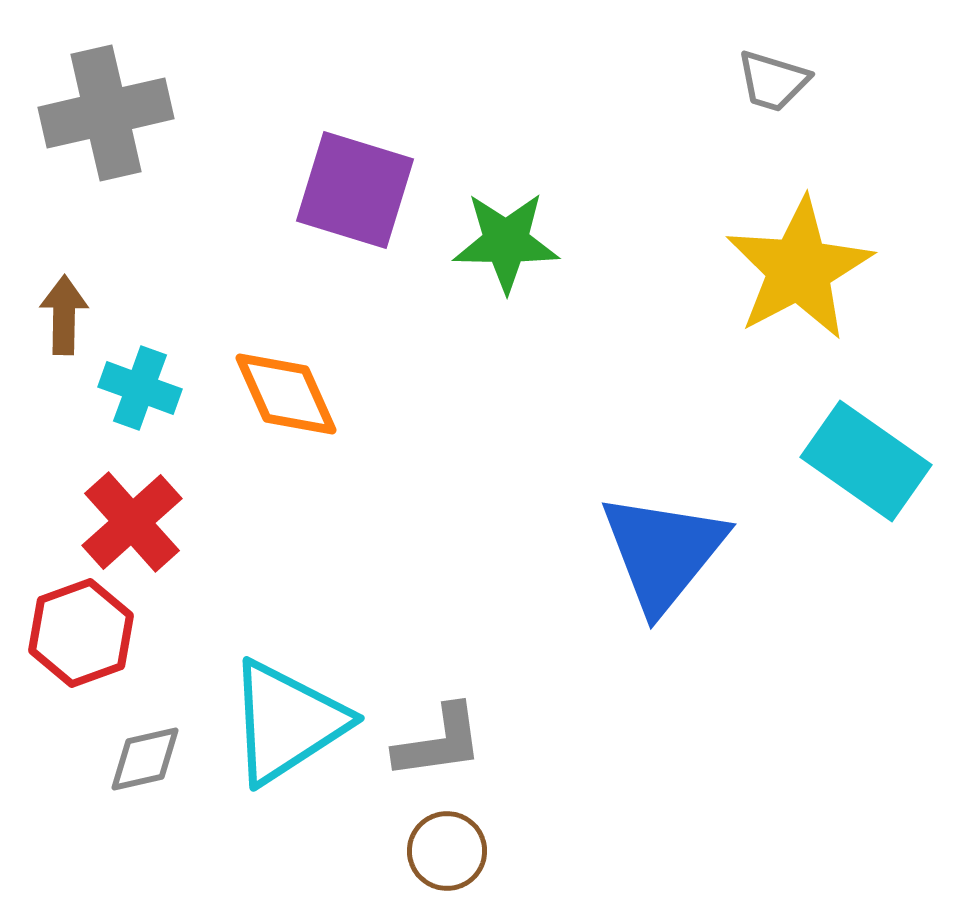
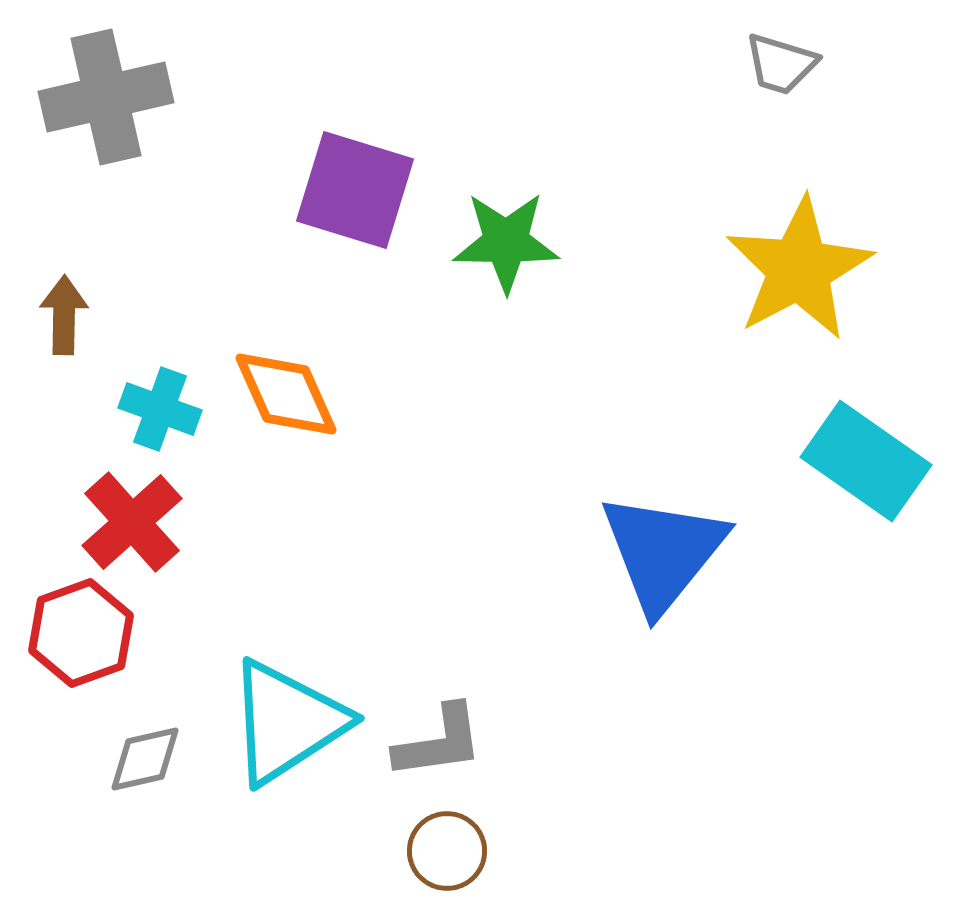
gray trapezoid: moved 8 px right, 17 px up
gray cross: moved 16 px up
cyan cross: moved 20 px right, 21 px down
